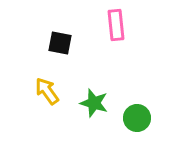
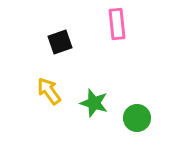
pink rectangle: moved 1 px right, 1 px up
black square: moved 1 px up; rotated 30 degrees counterclockwise
yellow arrow: moved 2 px right
